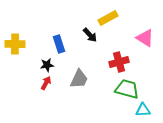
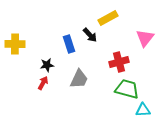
pink triangle: rotated 36 degrees clockwise
blue rectangle: moved 10 px right
red arrow: moved 3 px left
